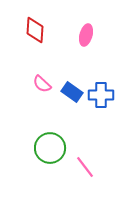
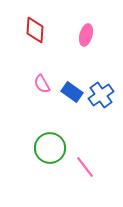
pink semicircle: rotated 18 degrees clockwise
blue cross: rotated 35 degrees counterclockwise
